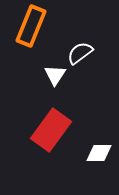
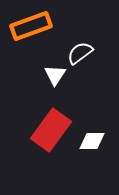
orange rectangle: rotated 48 degrees clockwise
white diamond: moved 7 px left, 12 px up
